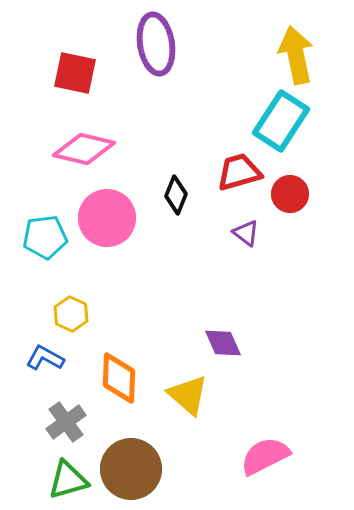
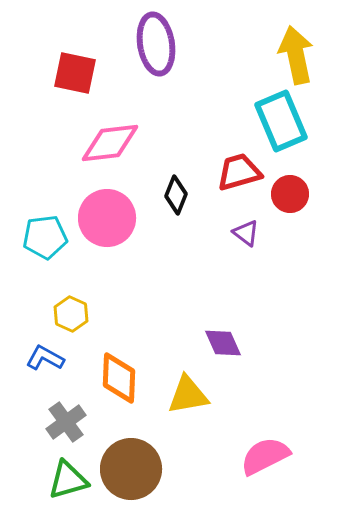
cyan rectangle: rotated 56 degrees counterclockwise
pink diamond: moved 26 px right, 6 px up; rotated 20 degrees counterclockwise
yellow triangle: rotated 51 degrees counterclockwise
